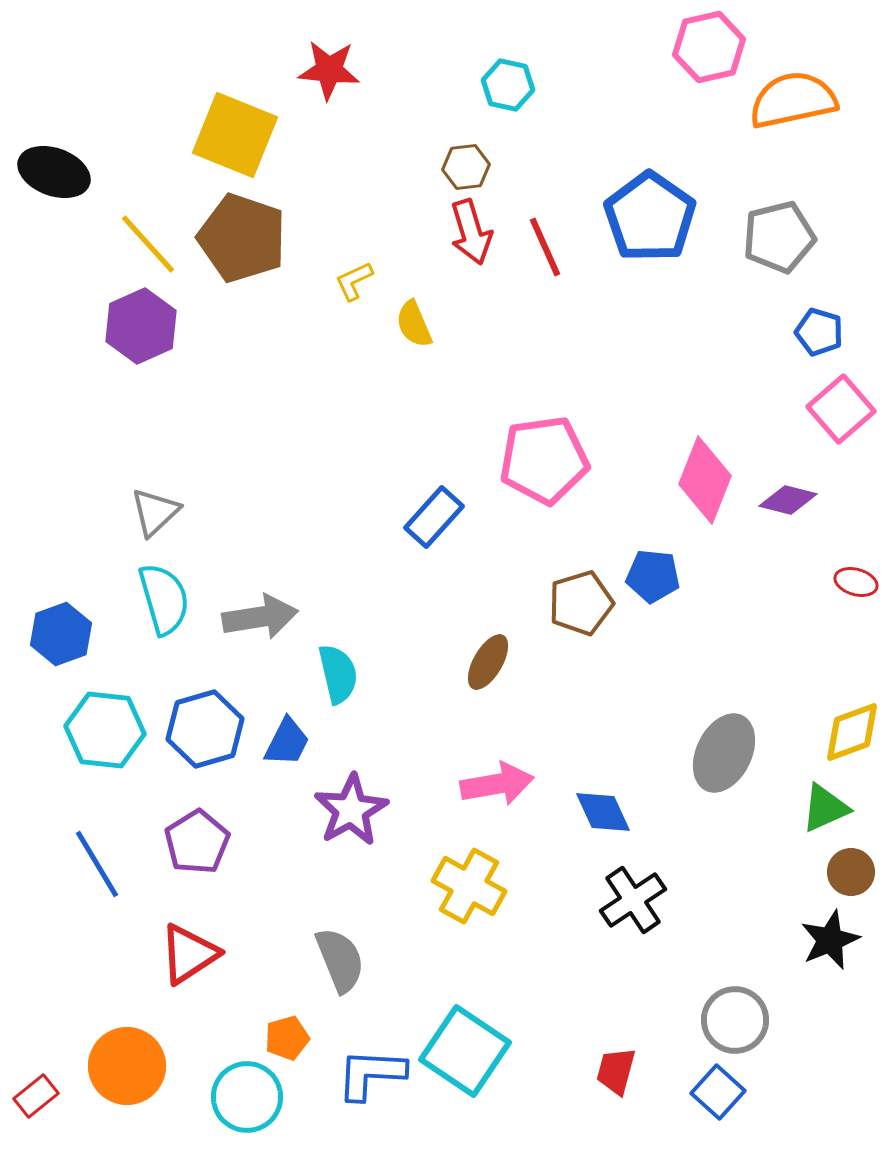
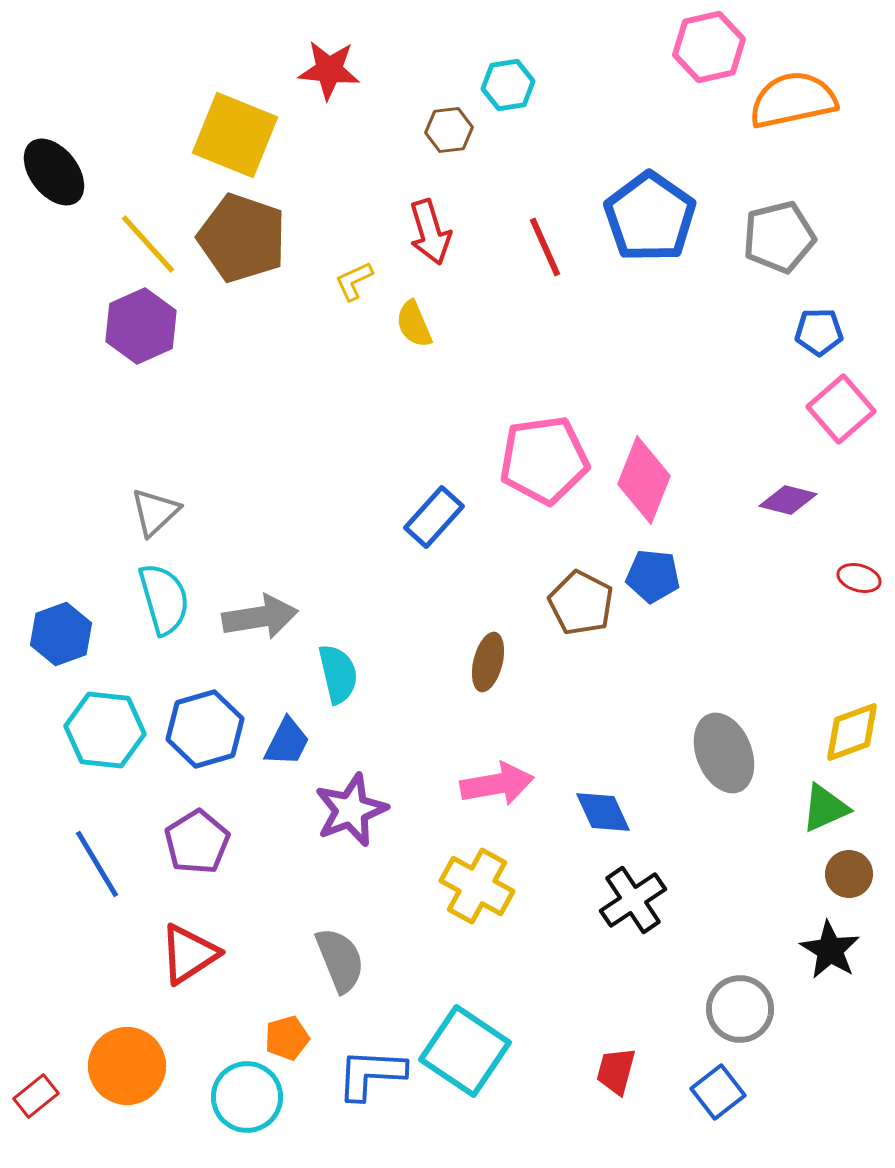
cyan hexagon at (508, 85): rotated 21 degrees counterclockwise
brown hexagon at (466, 167): moved 17 px left, 37 px up
black ellipse at (54, 172): rotated 32 degrees clockwise
red arrow at (471, 232): moved 41 px left
blue pentagon at (819, 332): rotated 18 degrees counterclockwise
pink diamond at (705, 480): moved 61 px left
red ellipse at (856, 582): moved 3 px right, 4 px up
brown pentagon at (581, 603): rotated 28 degrees counterclockwise
brown ellipse at (488, 662): rotated 16 degrees counterclockwise
gray ellipse at (724, 753): rotated 48 degrees counterclockwise
purple star at (351, 810): rotated 8 degrees clockwise
brown circle at (851, 872): moved 2 px left, 2 px down
yellow cross at (469, 886): moved 8 px right
black star at (830, 940): moved 10 px down; rotated 18 degrees counterclockwise
gray circle at (735, 1020): moved 5 px right, 11 px up
blue square at (718, 1092): rotated 10 degrees clockwise
